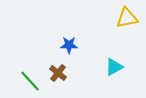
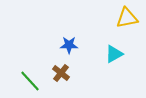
cyan triangle: moved 13 px up
brown cross: moved 3 px right
